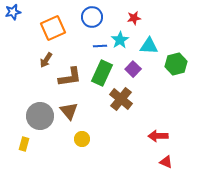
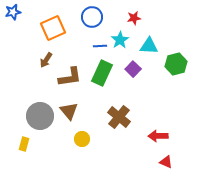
brown cross: moved 2 px left, 18 px down
